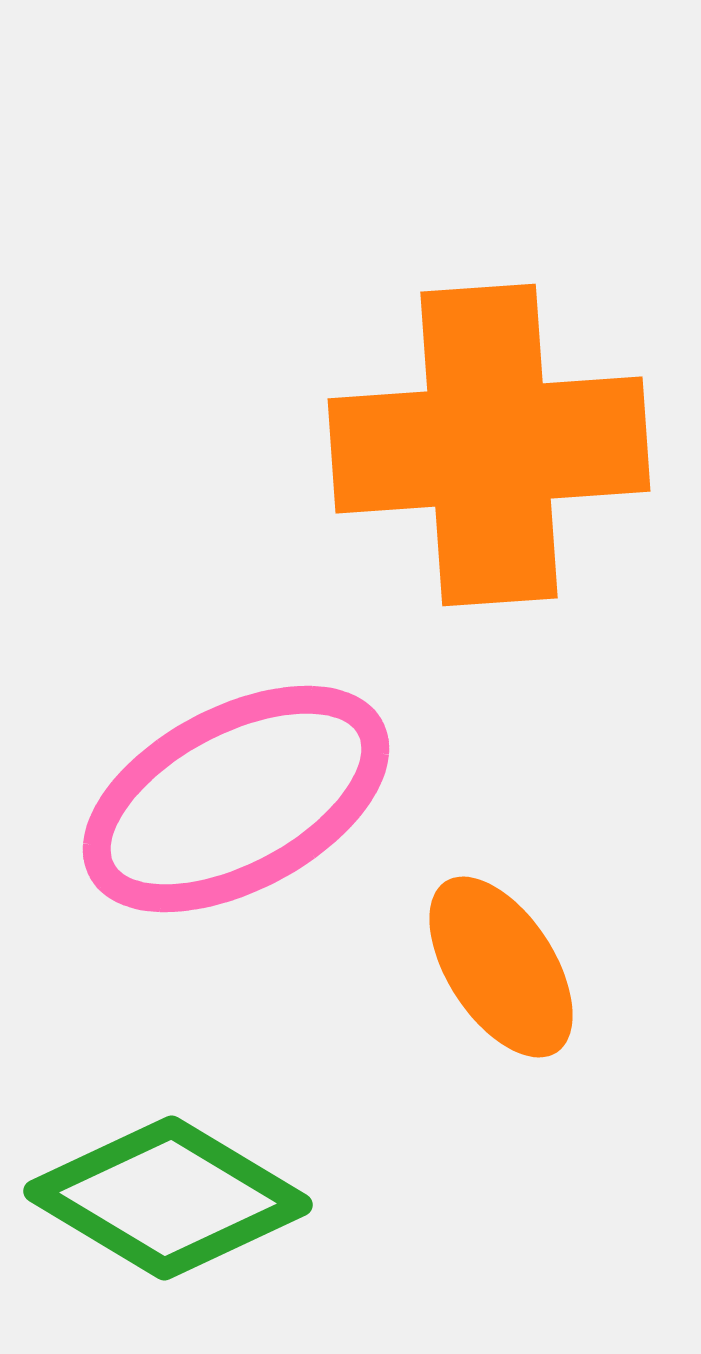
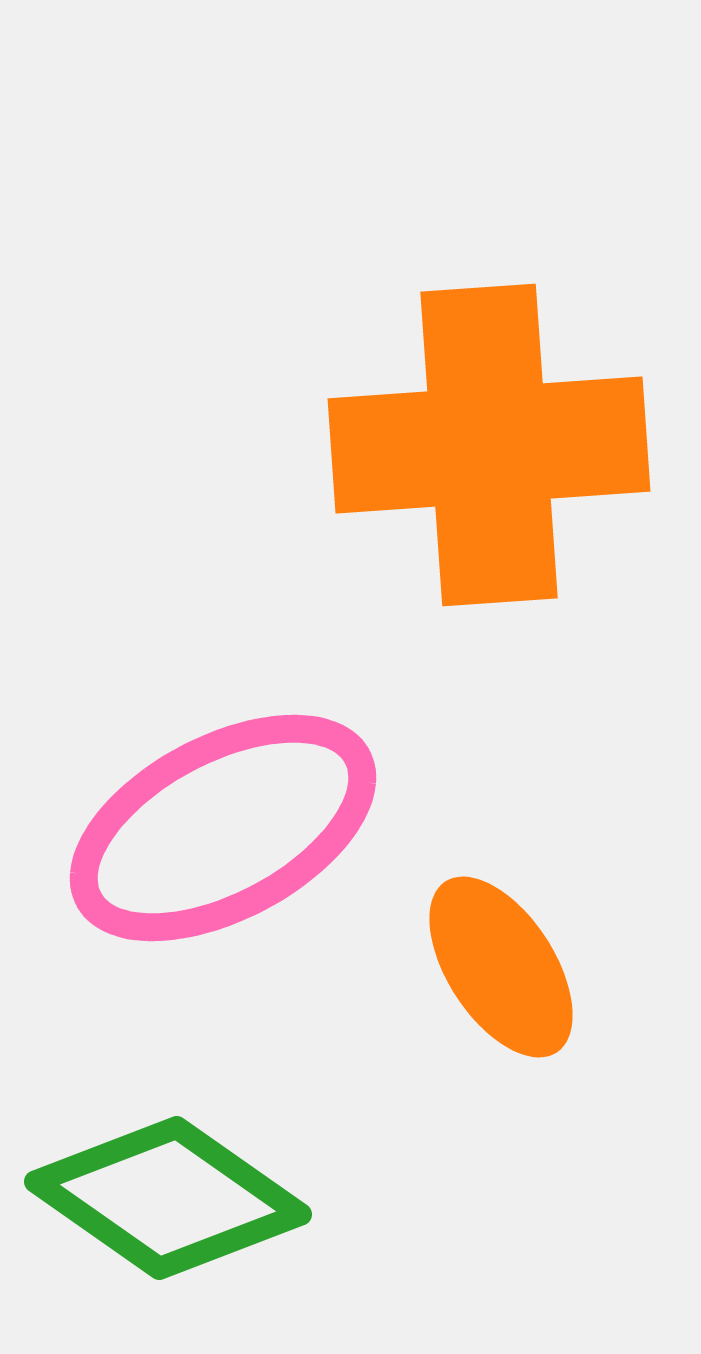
pink ellipse: moved 13 px left, 29 px down
green diamond: rotated 4 degrees clockwise
